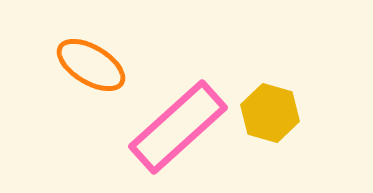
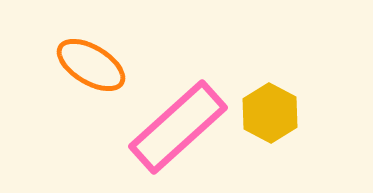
yellow hexagon: rotated 12 degrees clockwise
